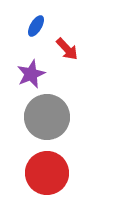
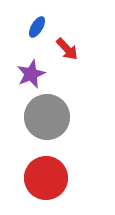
blue ellipse: moved 1 px right, 1 px down
red circle: moved 1 px left, 5 px down
